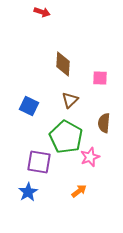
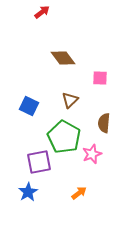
red arrow: rotated 56 degrees counterclockwise
brown diamond: moved 6 px up; rotated 40 degrees counterclockwise
green pentagon: moved 2 px left
pink star: moved 2 px right, 3 px up
purple square: rotated 20 degrees counterclockwise
orange arrow: moved 2 px down
